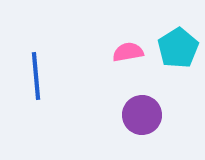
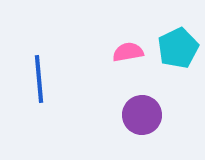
cyan pentagon: rotated 6 degrees clockwise
blue line: moved 3 px right, 3 px down
